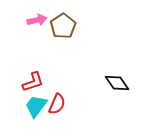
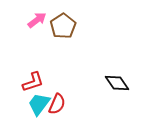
pink arrow: rotated 24 degrees counterclockwise
cyan trapezoid: moved 3 px right, 2 px up
